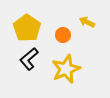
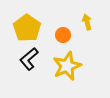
yellow arrow: rotated 49 degrees clockwise
yellow star: moved 1 px right, 3 px up
